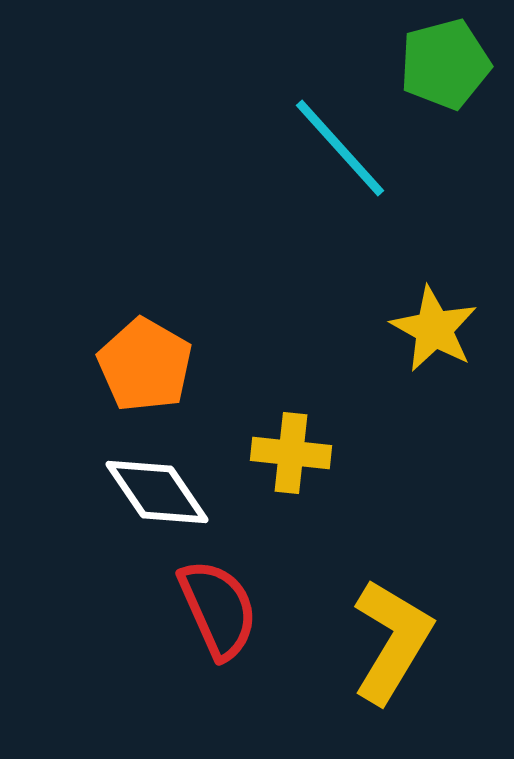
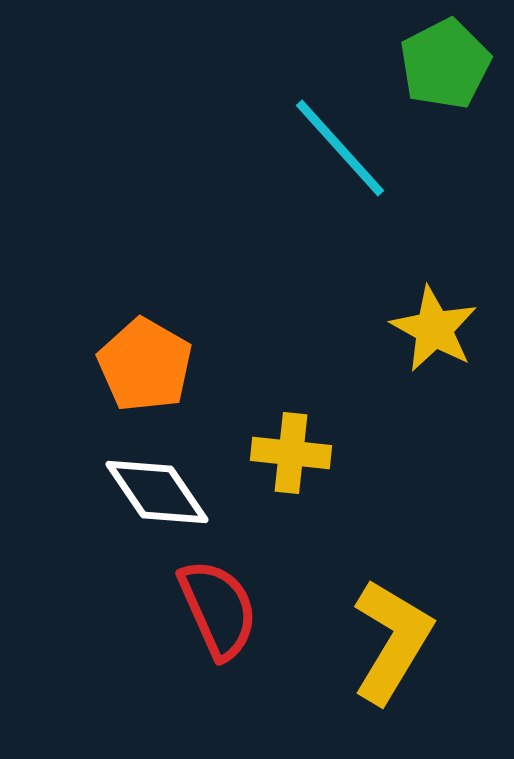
green pentagon: rotated 12 degrees counterclockwise
